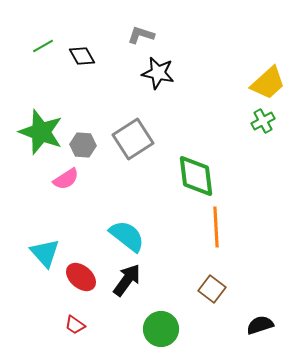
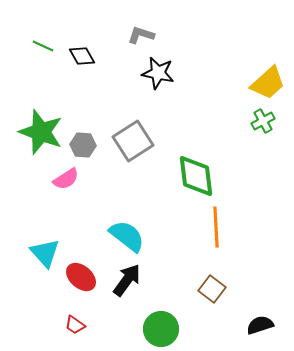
green line: rotated 55 degrees clockwise
gray square: moved 2 px down
